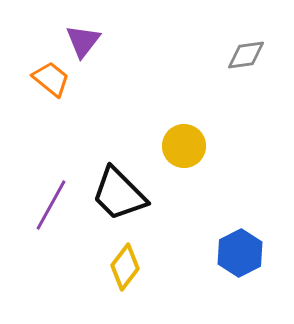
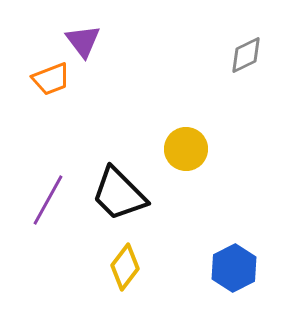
purple triangle: rotated 15 degrees counterclockwise
gray diamond: rotated 18 degrees counterclockwise
orange trapezoid: rotated 120 degrees clockwise
yellow circle: moved 2 px right, 3 px down
purple line: moved 3 px left, 5 px up
blue hexagon: moved 6 px left, 15 px down
